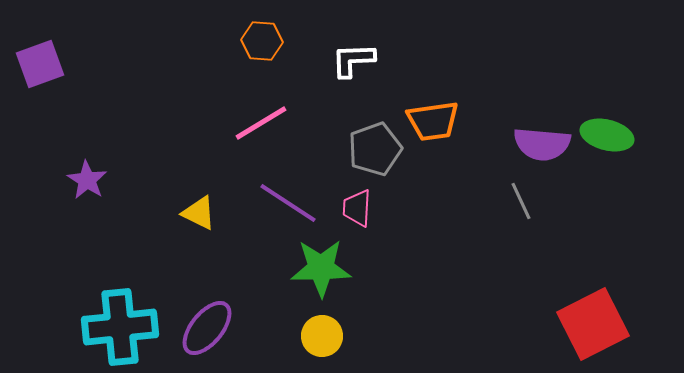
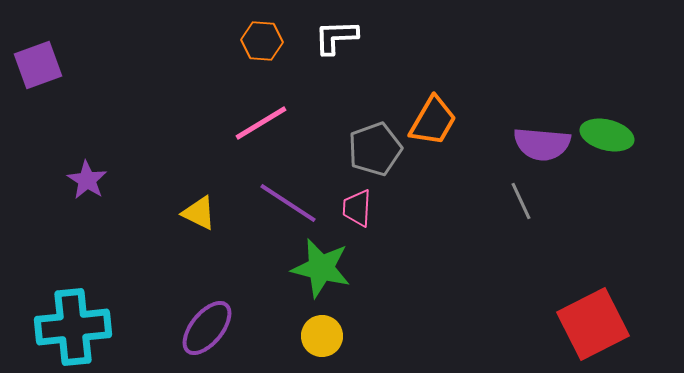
white L-shape: moved 17 px left, 23 px up
purple square: moved 2 px left, 1 px down
orange trapezoid: rotated 52 degrees counterclockwise
green star: rotated 14 degrees clockwise
cyan cross: moved 47 px left
